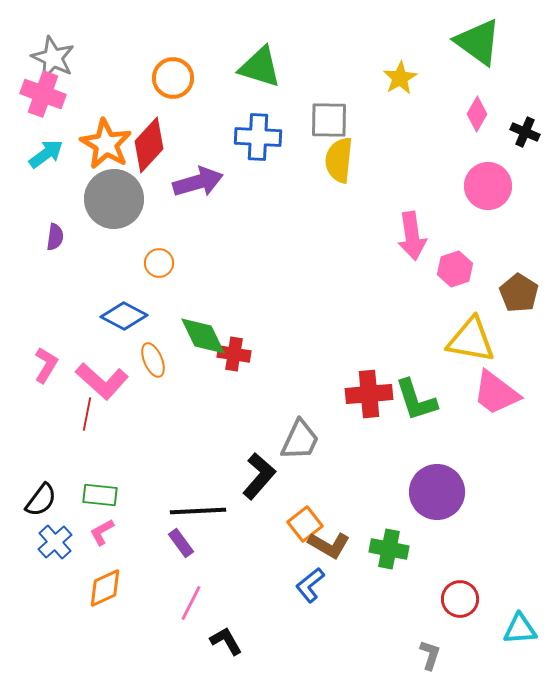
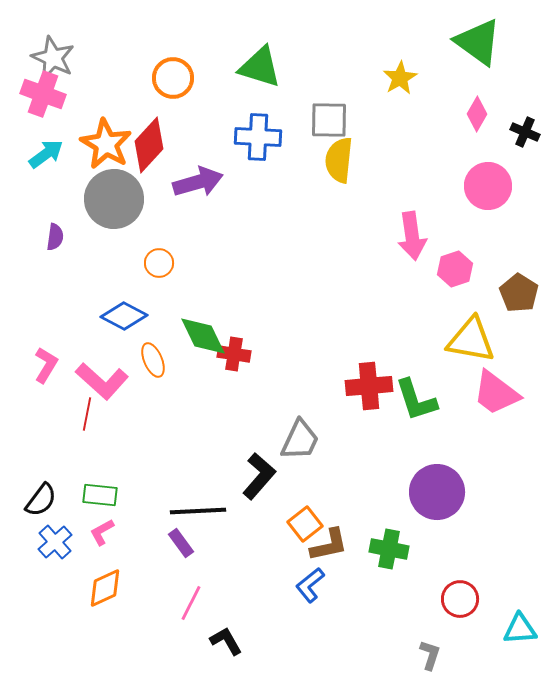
red cross at (369, 394): moved 8 px up
brown L-shape at (329, 545): rotated 42 degrees counterclockwise
